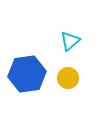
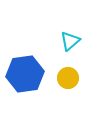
blue hexagon: moved 2 px left
